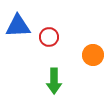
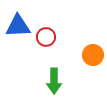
red circle: moved 3 px left
